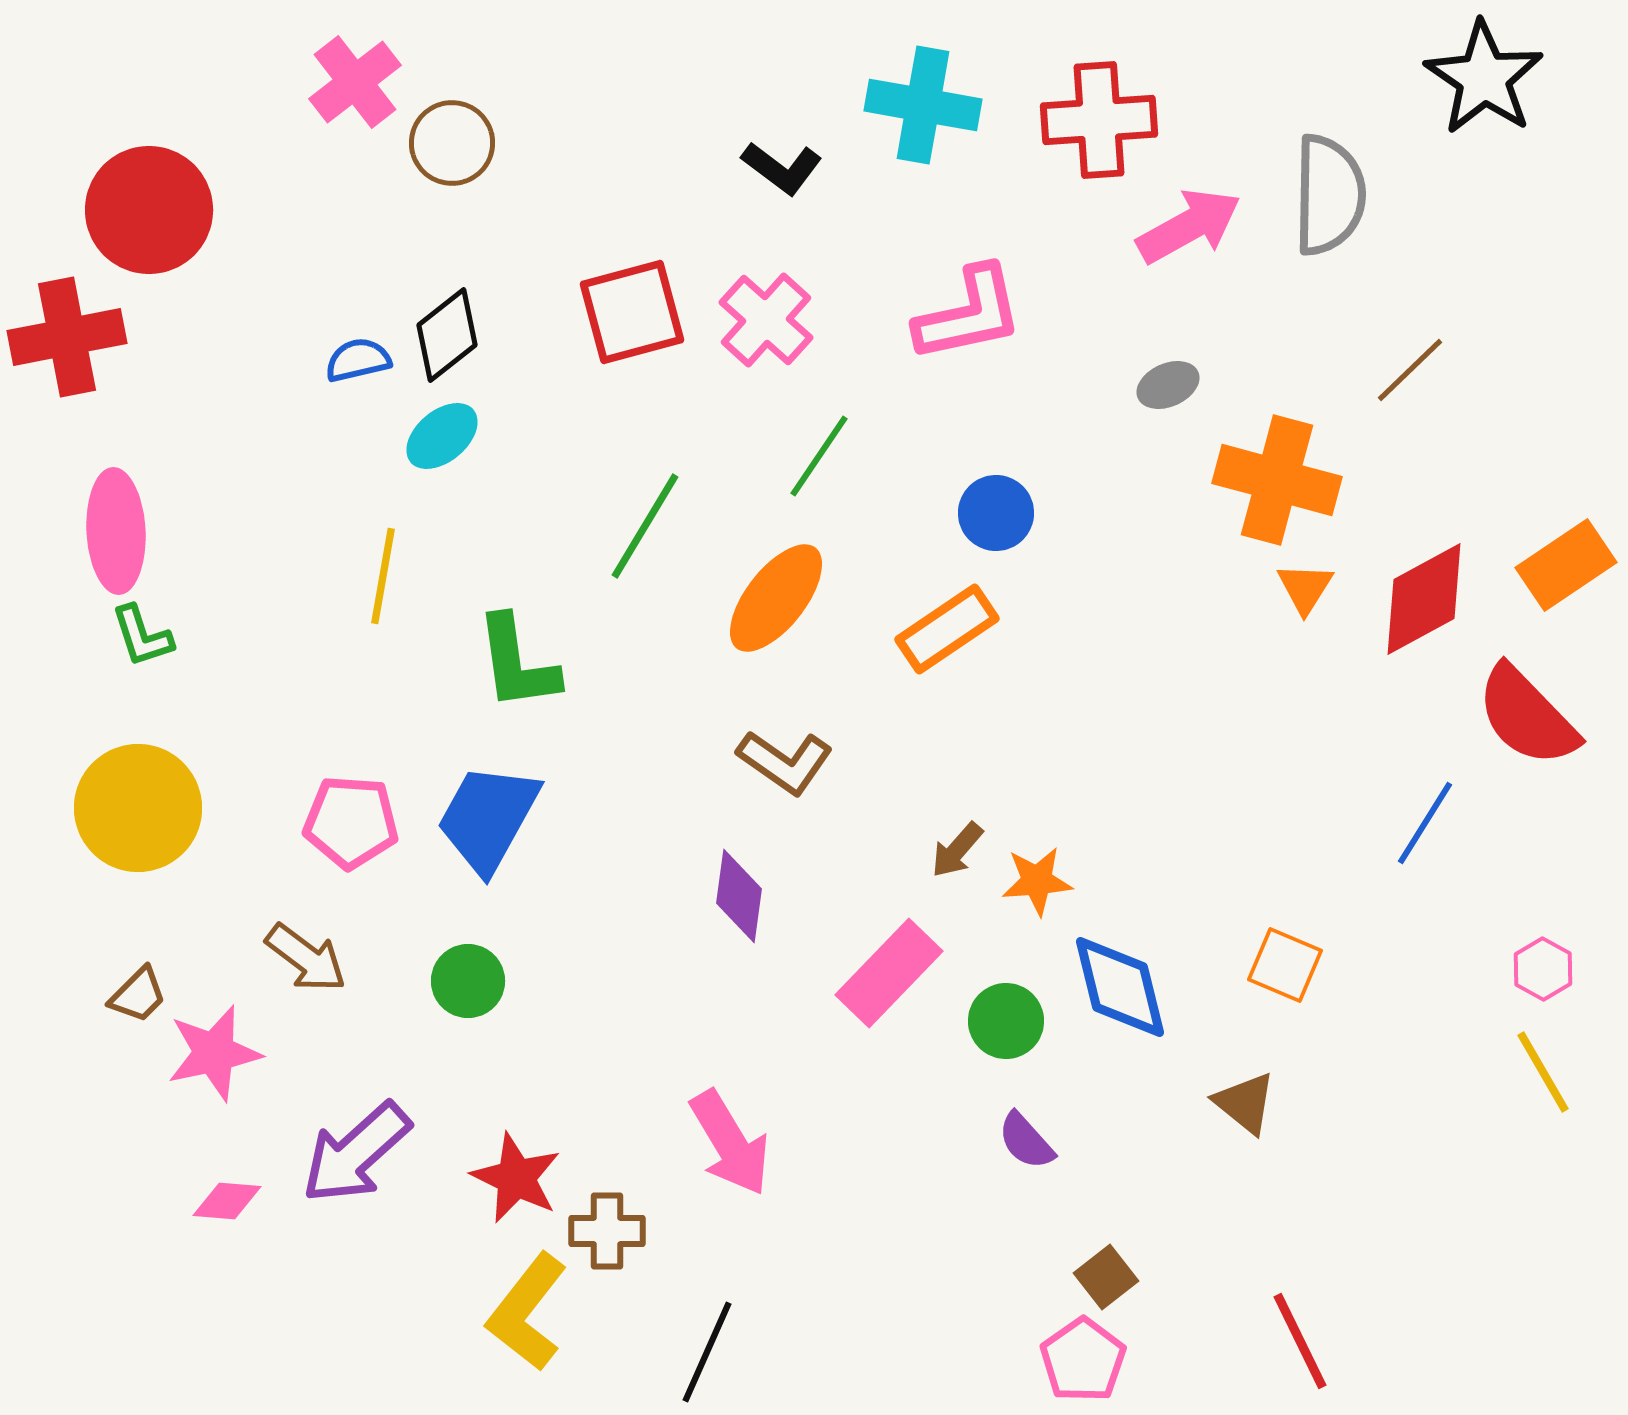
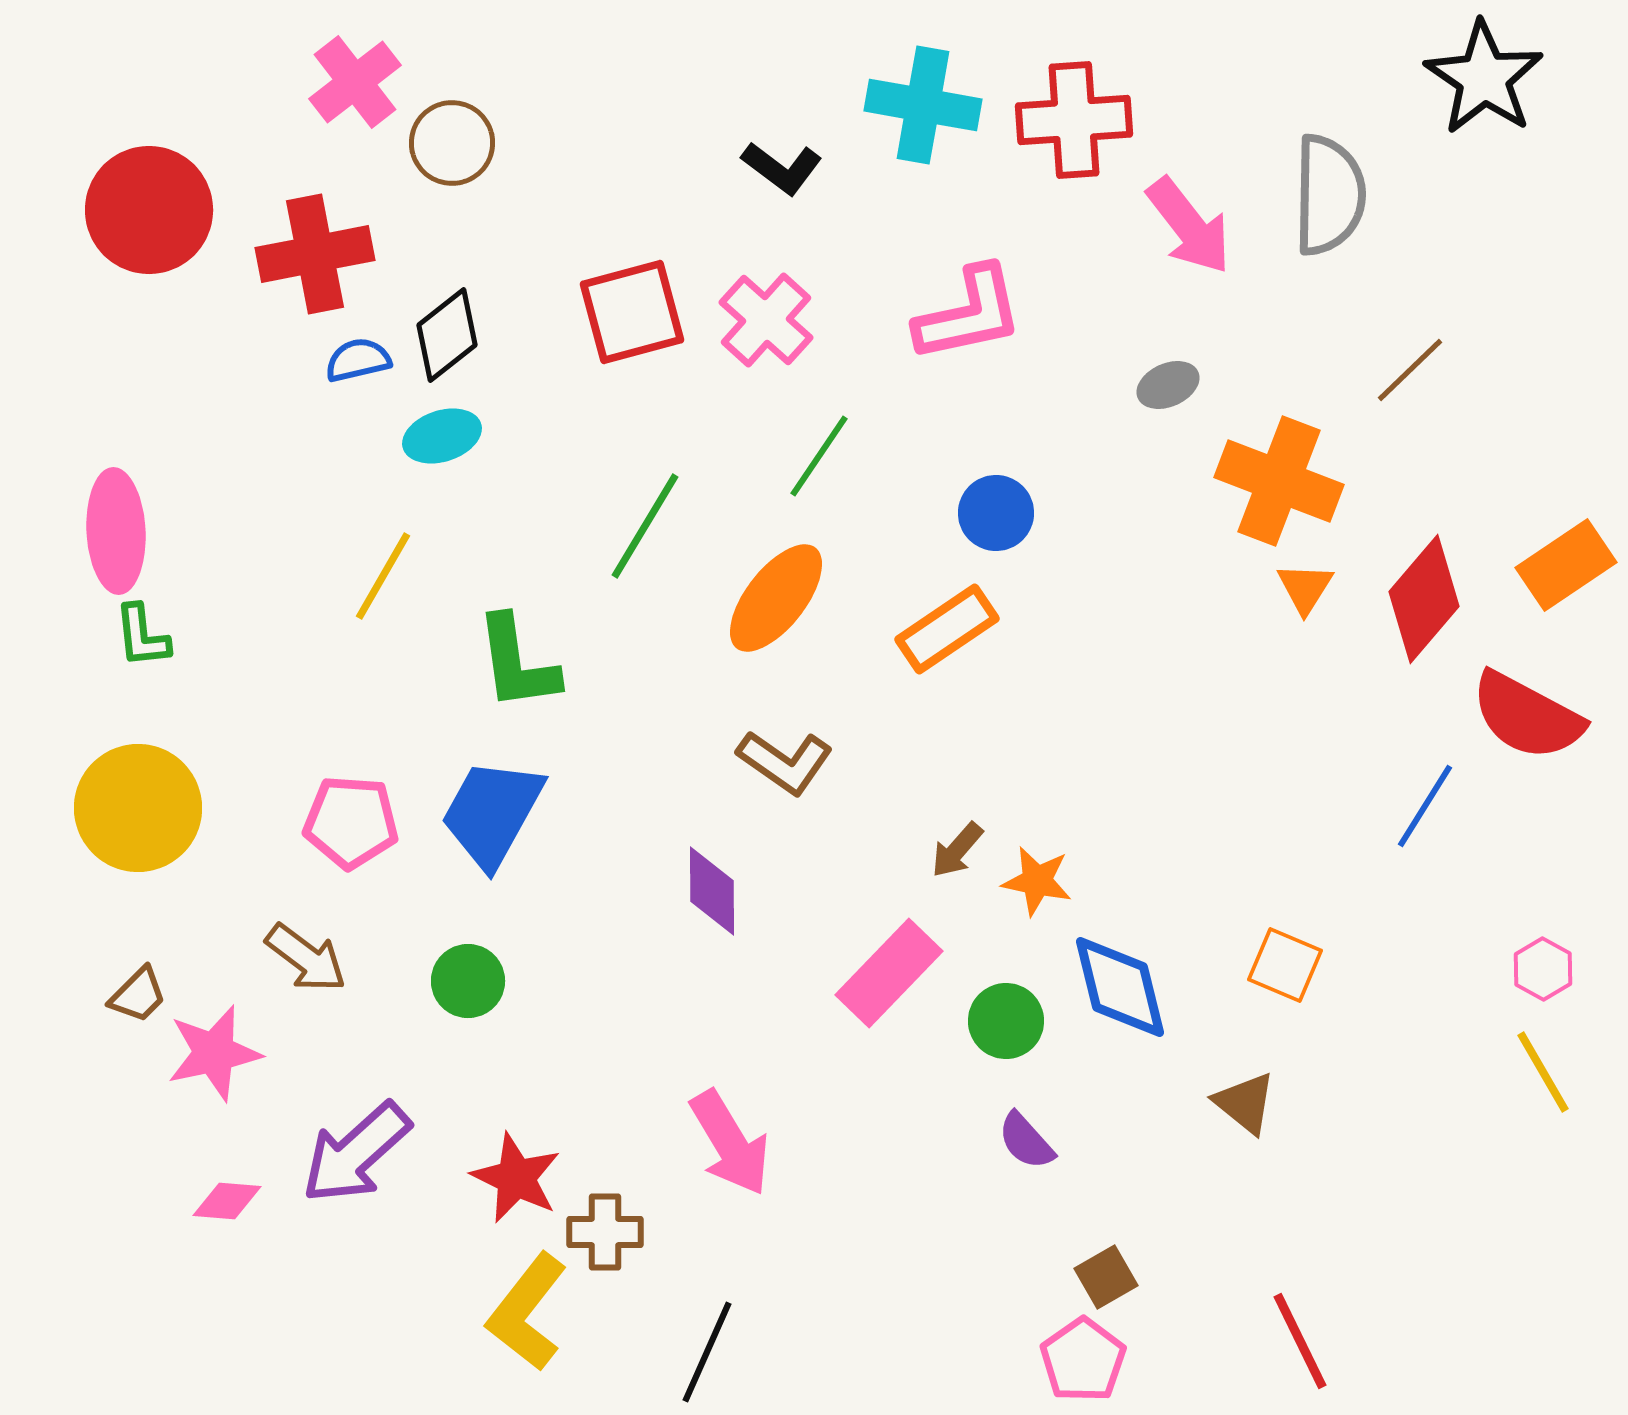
red cross at (1099, 120): moved 25 px left
pink arrow at (1189, 226): rotated 81 degrees clockwise
red cross at (67, 337): moved 248 px right, 83 px up
cyan ellipse at (442, 436): rotated 22 degrees clockwise
orange cross at (1277, 480): moved 2 px right, 1 px down; rotated 6 degrees clockwise
yellow line at (383, 576): rotated 20 degrees clockwise
red diamond at (1424, 599): rotated 21 degrees counterclockwise
green L-shape at (142, 636): rotated 12 degrees clockwise
red semicircle at (1527, 716): rotated 18 degrees counterclockwise
blue trapezoid at (488, 818): moved 4 px right, 5 px up
blue line at (1425, 823): moved 17 px up
orange star at (1037, 881): rotated 16 degrees clockwise
purple diamond at (739, 896): moved 27 px left, 5 px up; rotated 8 degrees counterclockwise
brown cross at (607, 1231): moved 2 px left, 1 px down
brown square at (1106, 1277): rotated 8 degrees clockwise
